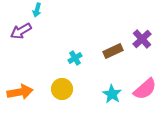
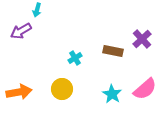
brown rectangle: rotated 36 degrees clockwise
orange arrow: moved 1 px left
